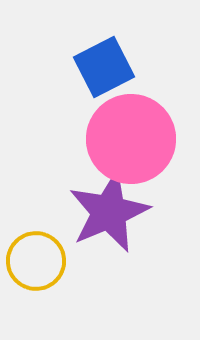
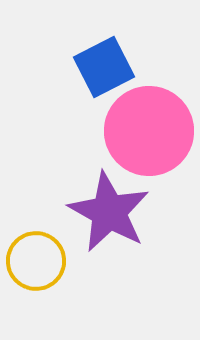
pink circle: moved 18 px right, 8 px up
purple star: rotated 20 degrees counterclockwise
